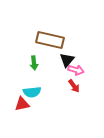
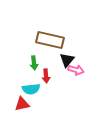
red arrow: moved 28 px left, 10 px up; rotated 32 degrees clockwise
cyan semicircle: moved 1 px left, 3 px up
